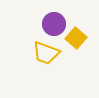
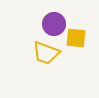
yellow square: rotated 35 degrees counterclockwise
